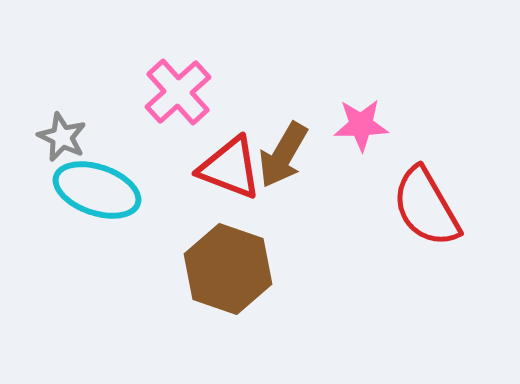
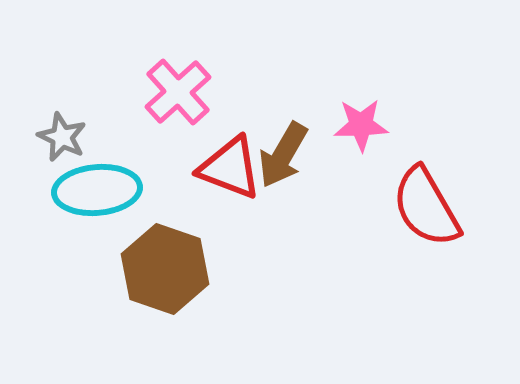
cyan ellipse: rotated 24 degrees counterclockwise
brown hexagon: moved 63 px left
